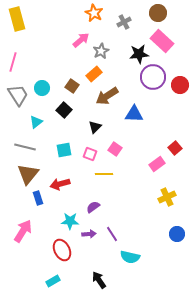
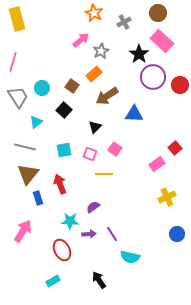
black star at (139, 54): rotated 30 degrees counterclockwise
gray trapezoid at (18, 95): moved 2 px down
red arrow at (60, 184): rotated 84 degrees clockwise
